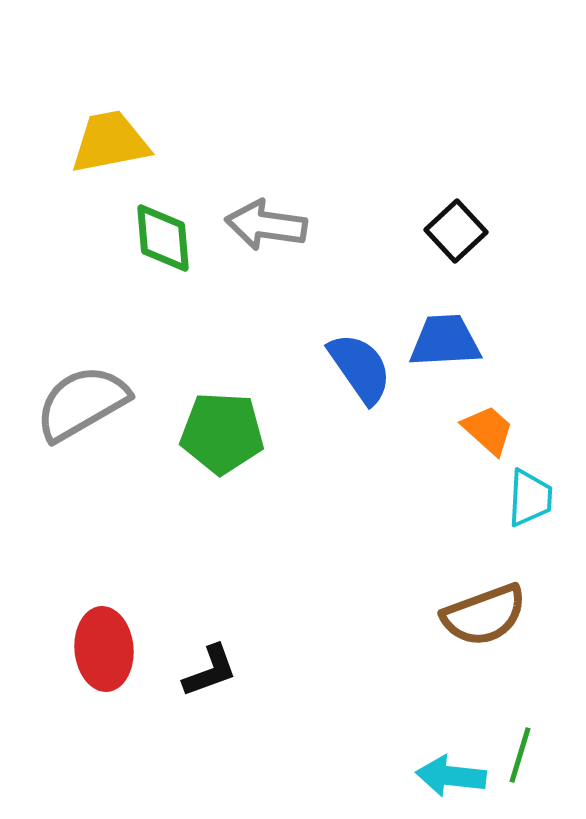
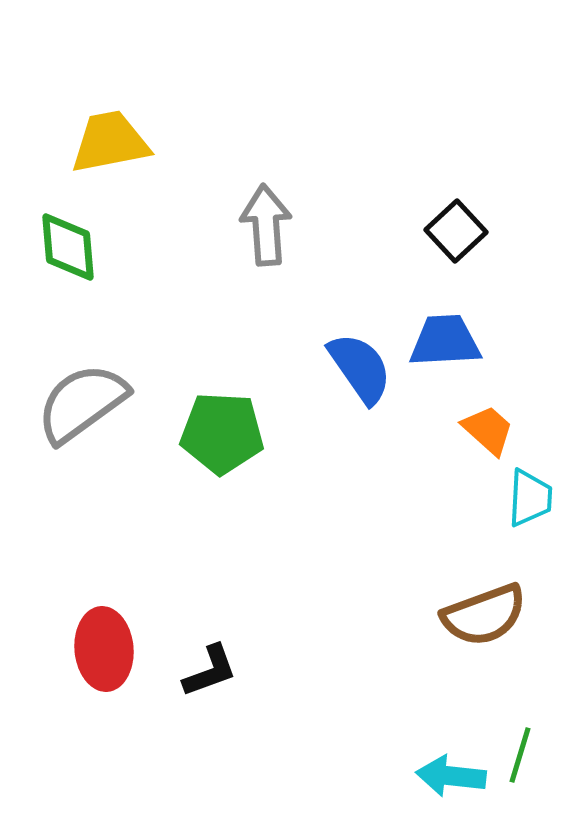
gray arrow: rotated 78 degrees clockwise
green diamond: moved 95 px left, 9 px down
gray semicircle: rotated 6 degrees counterclockwise
